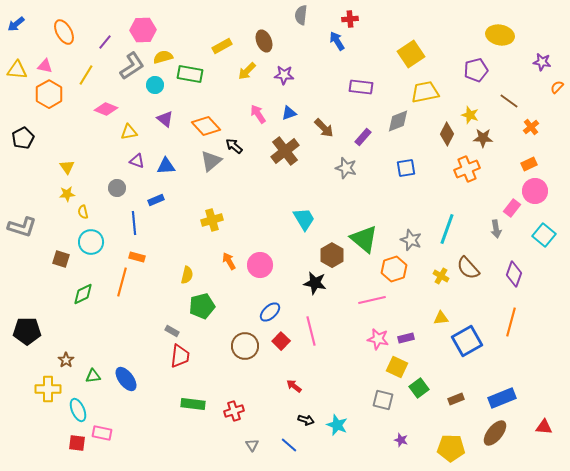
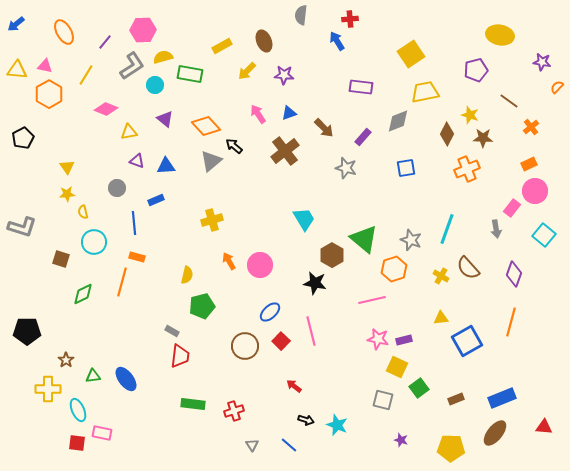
cyan circle at (91, 242): moved 3 px right
purple rectangle at (406, 338): moved 2 px left, 2 px down
